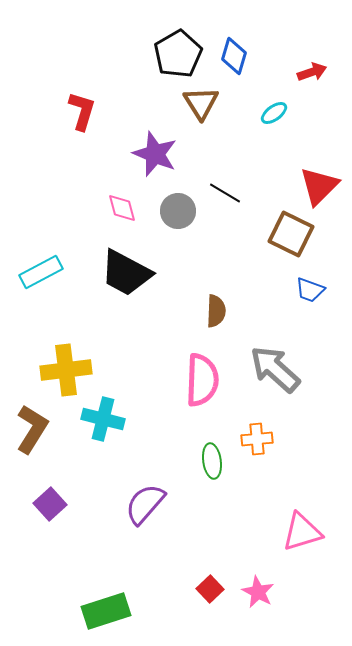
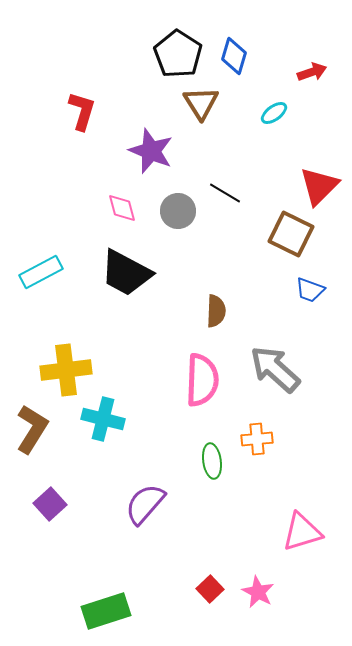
black pentagon: rotated 9 degrees counterclockwise
purple star: moved 4 px left, 3 px up
